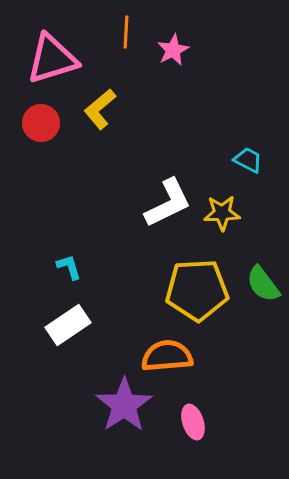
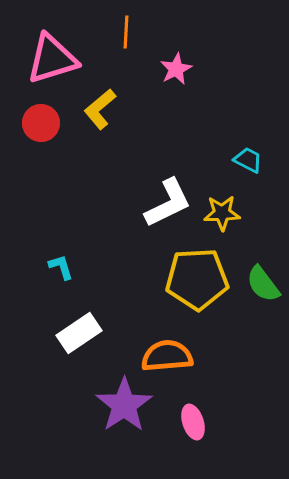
pink star: moved 3 px right, 19 px down
cyan L-shape: moved 8 px left
yellow pentagon: moved 11 px up
white rectangle: moved 11 px right, 8 px down
